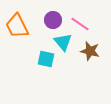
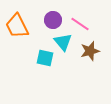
brown star: rotated 30 degrees counterclockwise
cyan square: moved 1 px left, 1 px up
